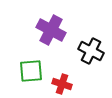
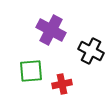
red cross: rotated 30 degrees counterclockwise
